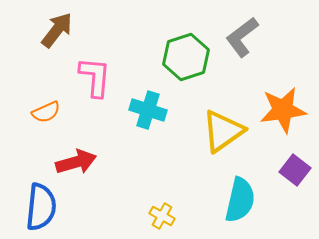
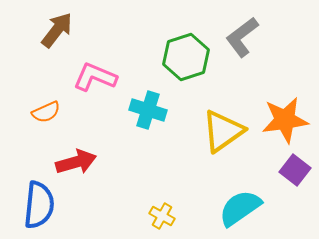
pink L-shape: rotated 72 degrees counterclockwise
orange star: moved 2 px right, 10 px down
cyan semicircle: moved 8 px down; rotated 138 degrees counterclockwise
blue semicircle: moved 2 px left, 2 px up
